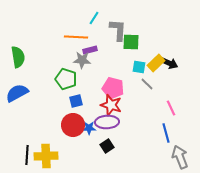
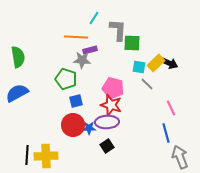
green square: moved 1 px right, 1 px down
